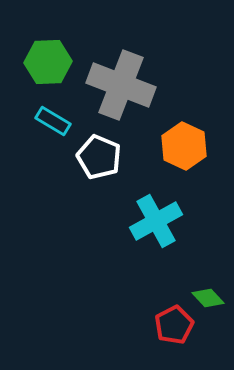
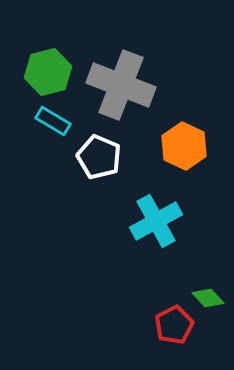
green hexagon: moved 10 px down; rotated 12 degrees counterclockwise
